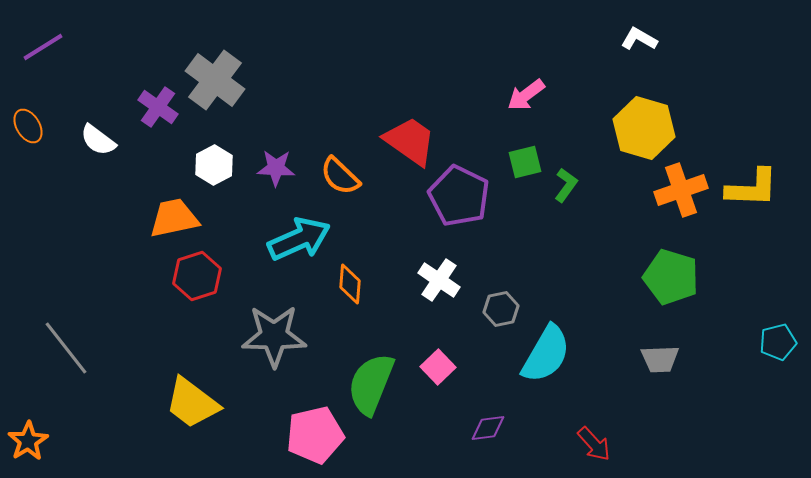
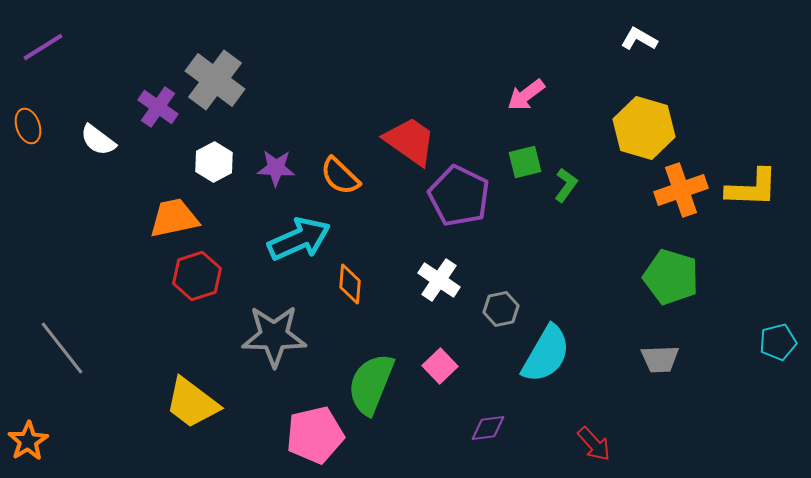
orange ellipse: rotated 12 degrees clockwise
white hexagon: moved 3 px up
gray line: moved 4 px left
pink square: moved 2 px right, 1 px up
